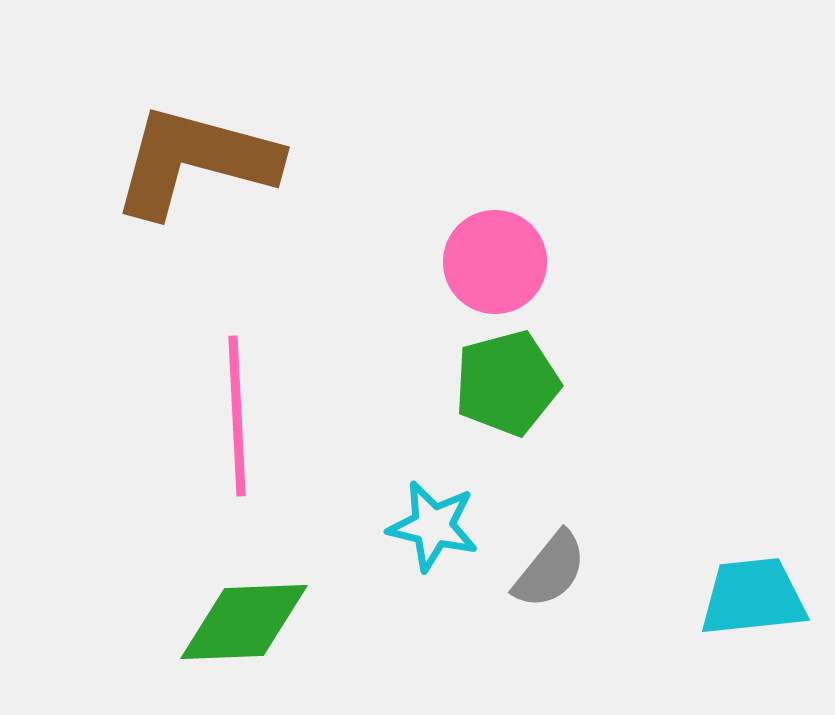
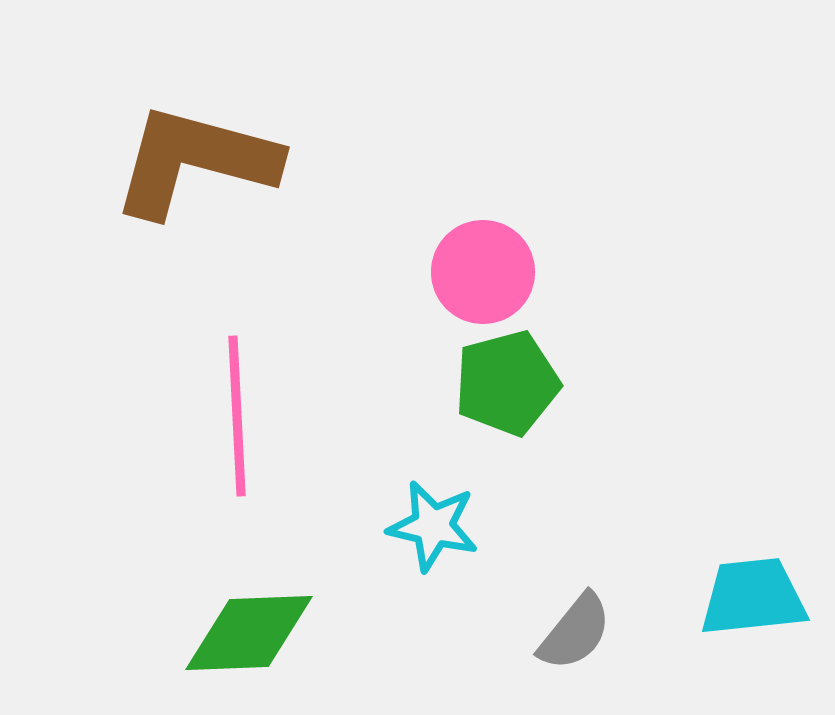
pink circle: moved 12 px left, 10 px down
gray semicircle: moved 25 px right, 62 px down
green diamond: moved 5 px right, 11 px down
